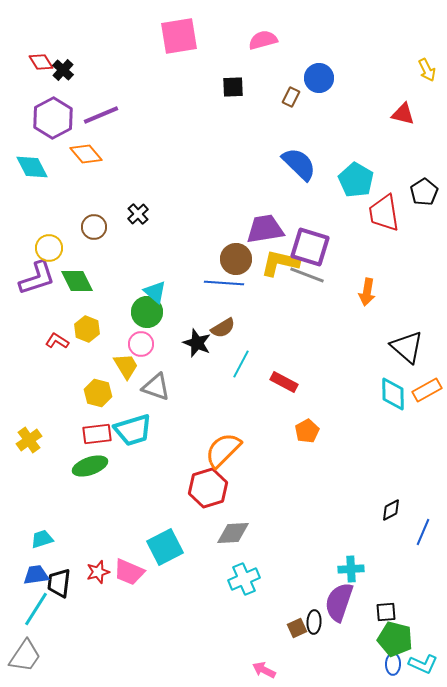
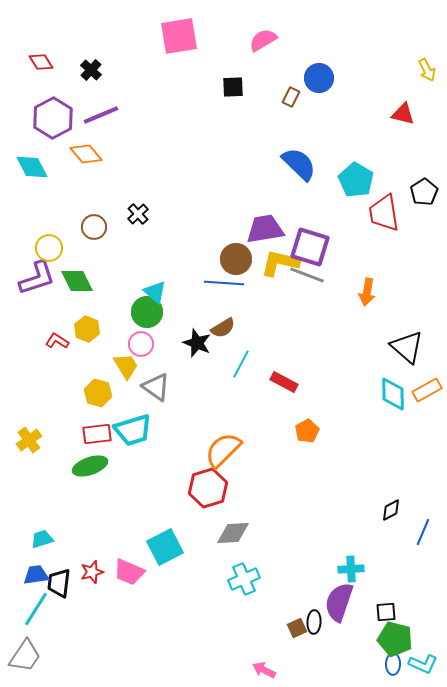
pink semicircle at (263, 40): rotated 16 degrees counterclockwise
black cross at (63, 70): moved 28 px right
gray triangle at (156, 387): rotated 16 degrees clockwise
red star at (98, 572): moved 6 px left
